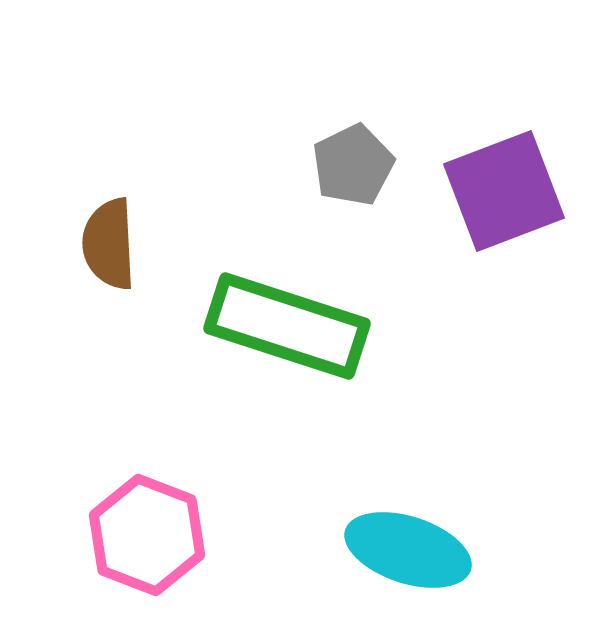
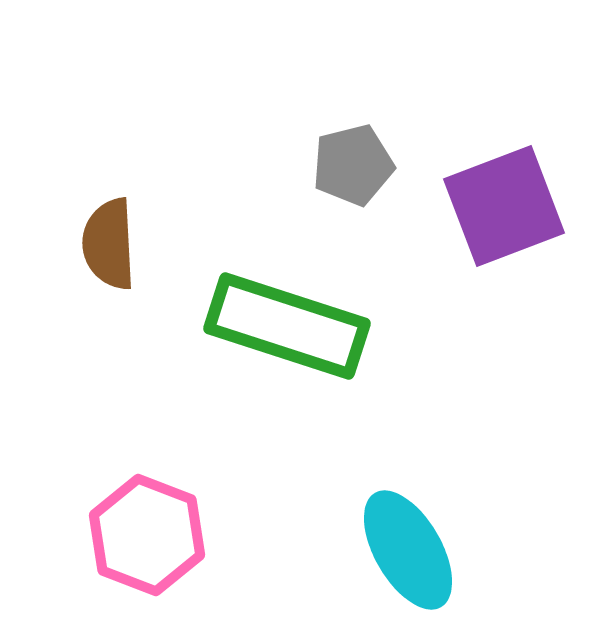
gray pentagon: rotated 12 degrees clockwise
purple square: moved 15 px down
cyan ellipse: rotated 42 degrees clockwise
